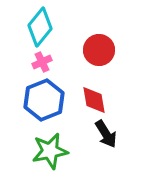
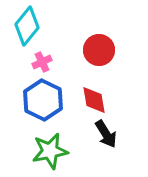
cyan diamond: moved 13 px left, 1 px up
blue hexagon: moved 1 px left; rotated 12 degrees counterclockwise
